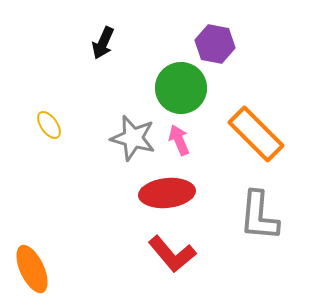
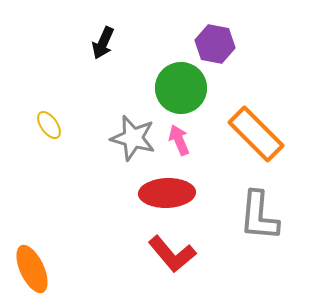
red ellipse: rotated 4 degrees clockwise
